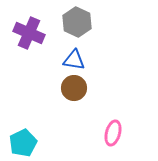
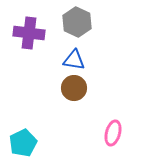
purple cross: rotated 16 degrees counterclockwise
